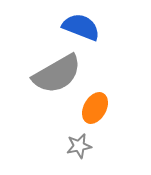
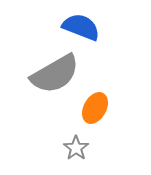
gray semicircle: moved 2 px left
gray star: moved 3 px left, 2 px down; rotated 25 degrees counterclockwise
